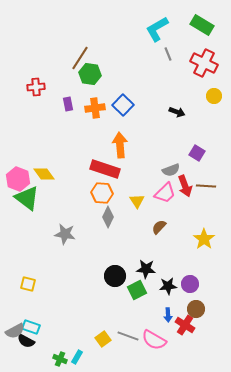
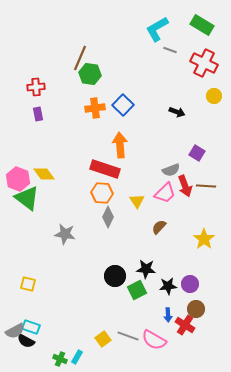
gray line at (168, 54): moved 2 px right, 4 px up; rotated 48 degrees counterclockwise
brown line at (80, 58): rotated 10 degrees counterclockwise
purple rectangle at (68, 104): moved 30 px left, 10 px down
